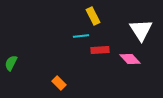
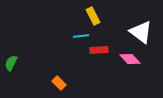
white triangle: moved 2 px down; rotated 20 degrees counterclockwise
red rectangle: moved 1 px left
